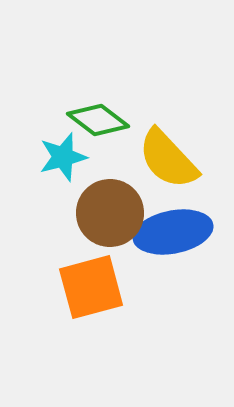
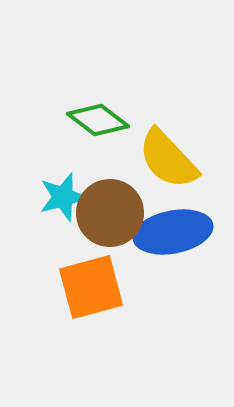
cyan star: moved 40 px down
